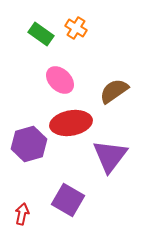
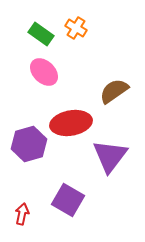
pink ellipse: moved 16 px left, 8 px up
